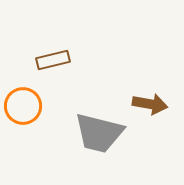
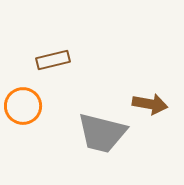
gray trapezoid: moved 3 px right
